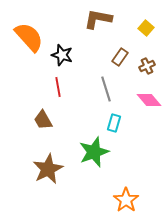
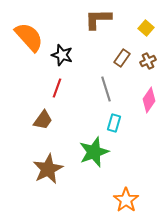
brown L-shape: rotated 12 degrees counterclockwise
brown rectangle: moved 2 px right, 1 px down
brown cross: moved 1 px right, 5 px up
red line: moved 1 px left, 1 px down; rotated 30 degrees clockwise
pink diamond: rotated 75 degrees clockwise
brown trapezoid: rotated 115 degrees counterclockwise
